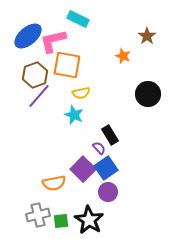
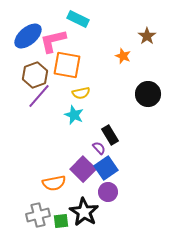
black star: moved 5 px left, 8 px up
